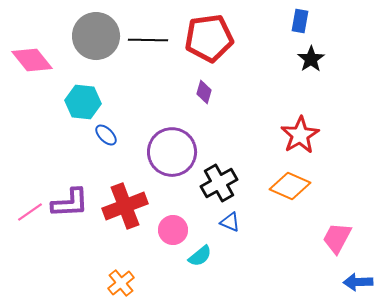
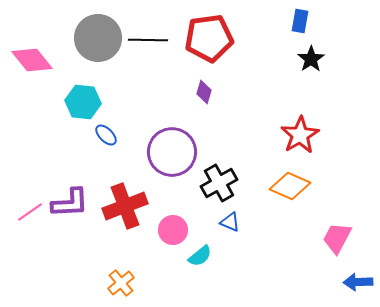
gray circle: moved 2 px right, 2 px down
